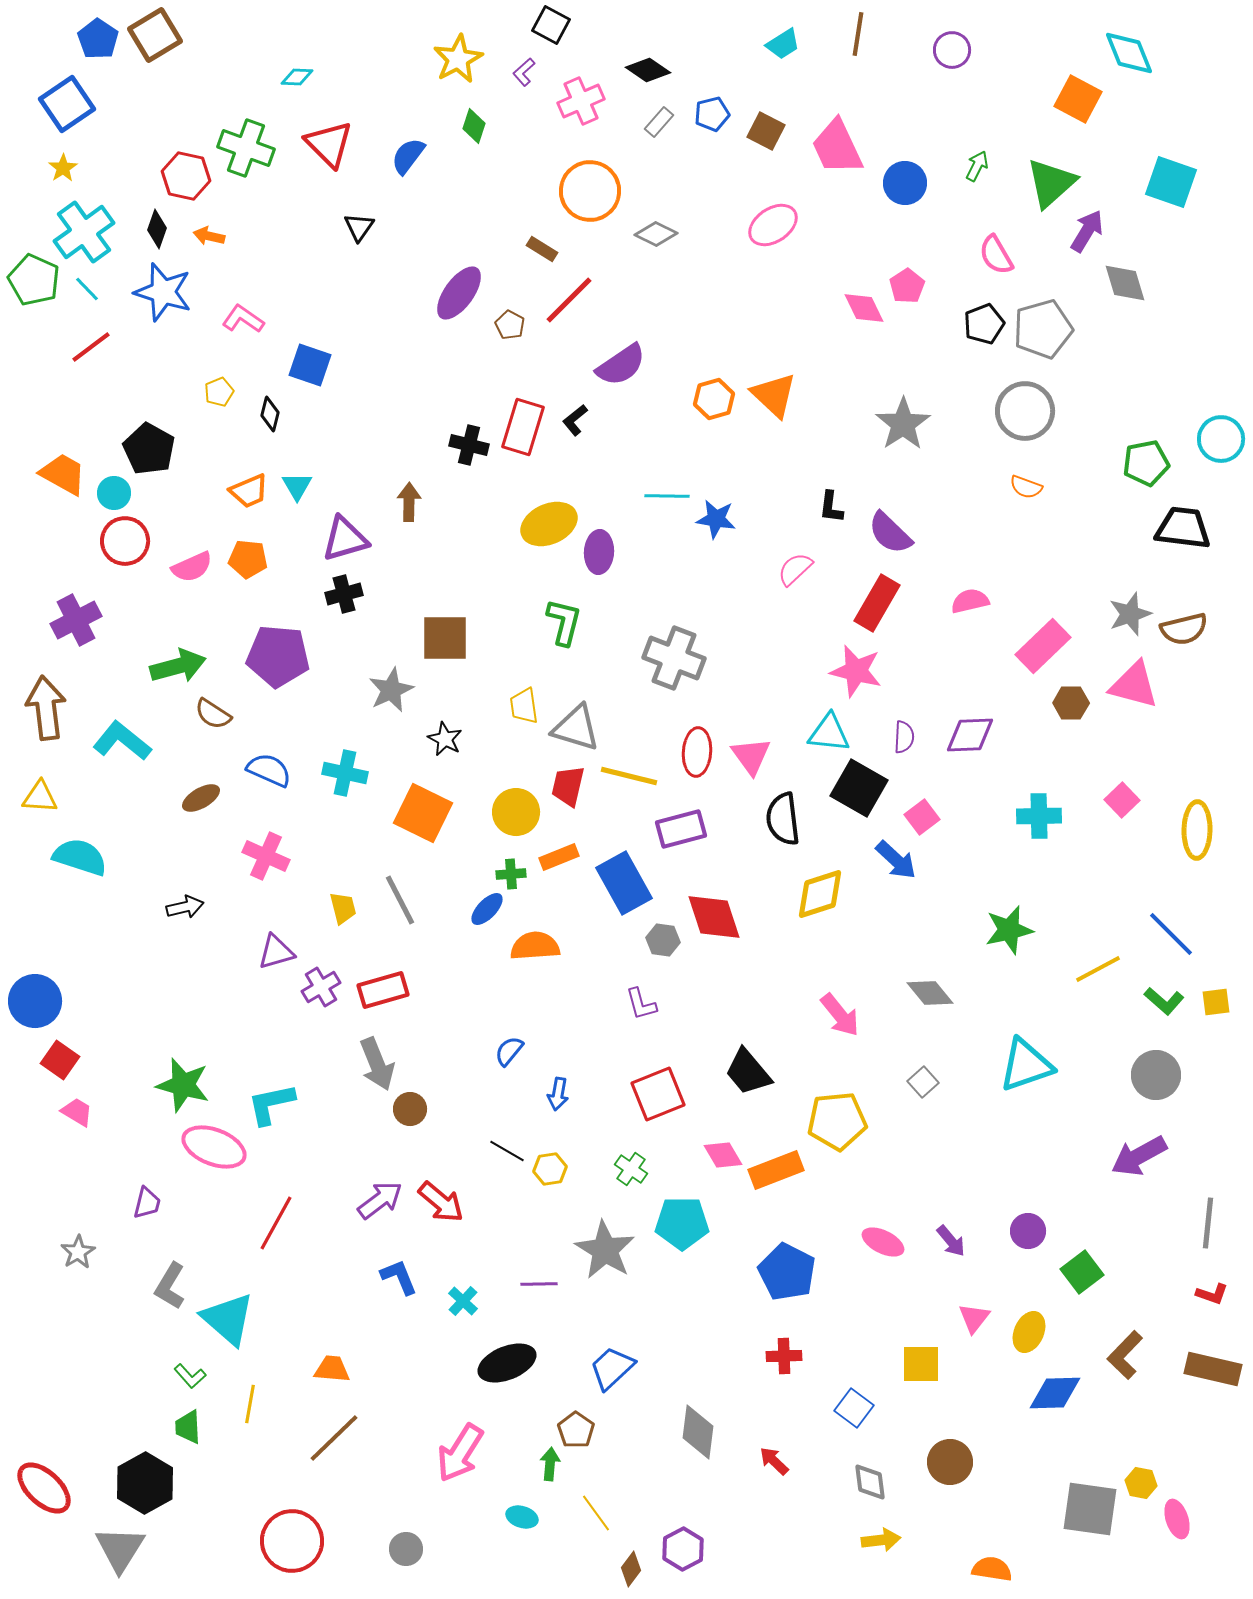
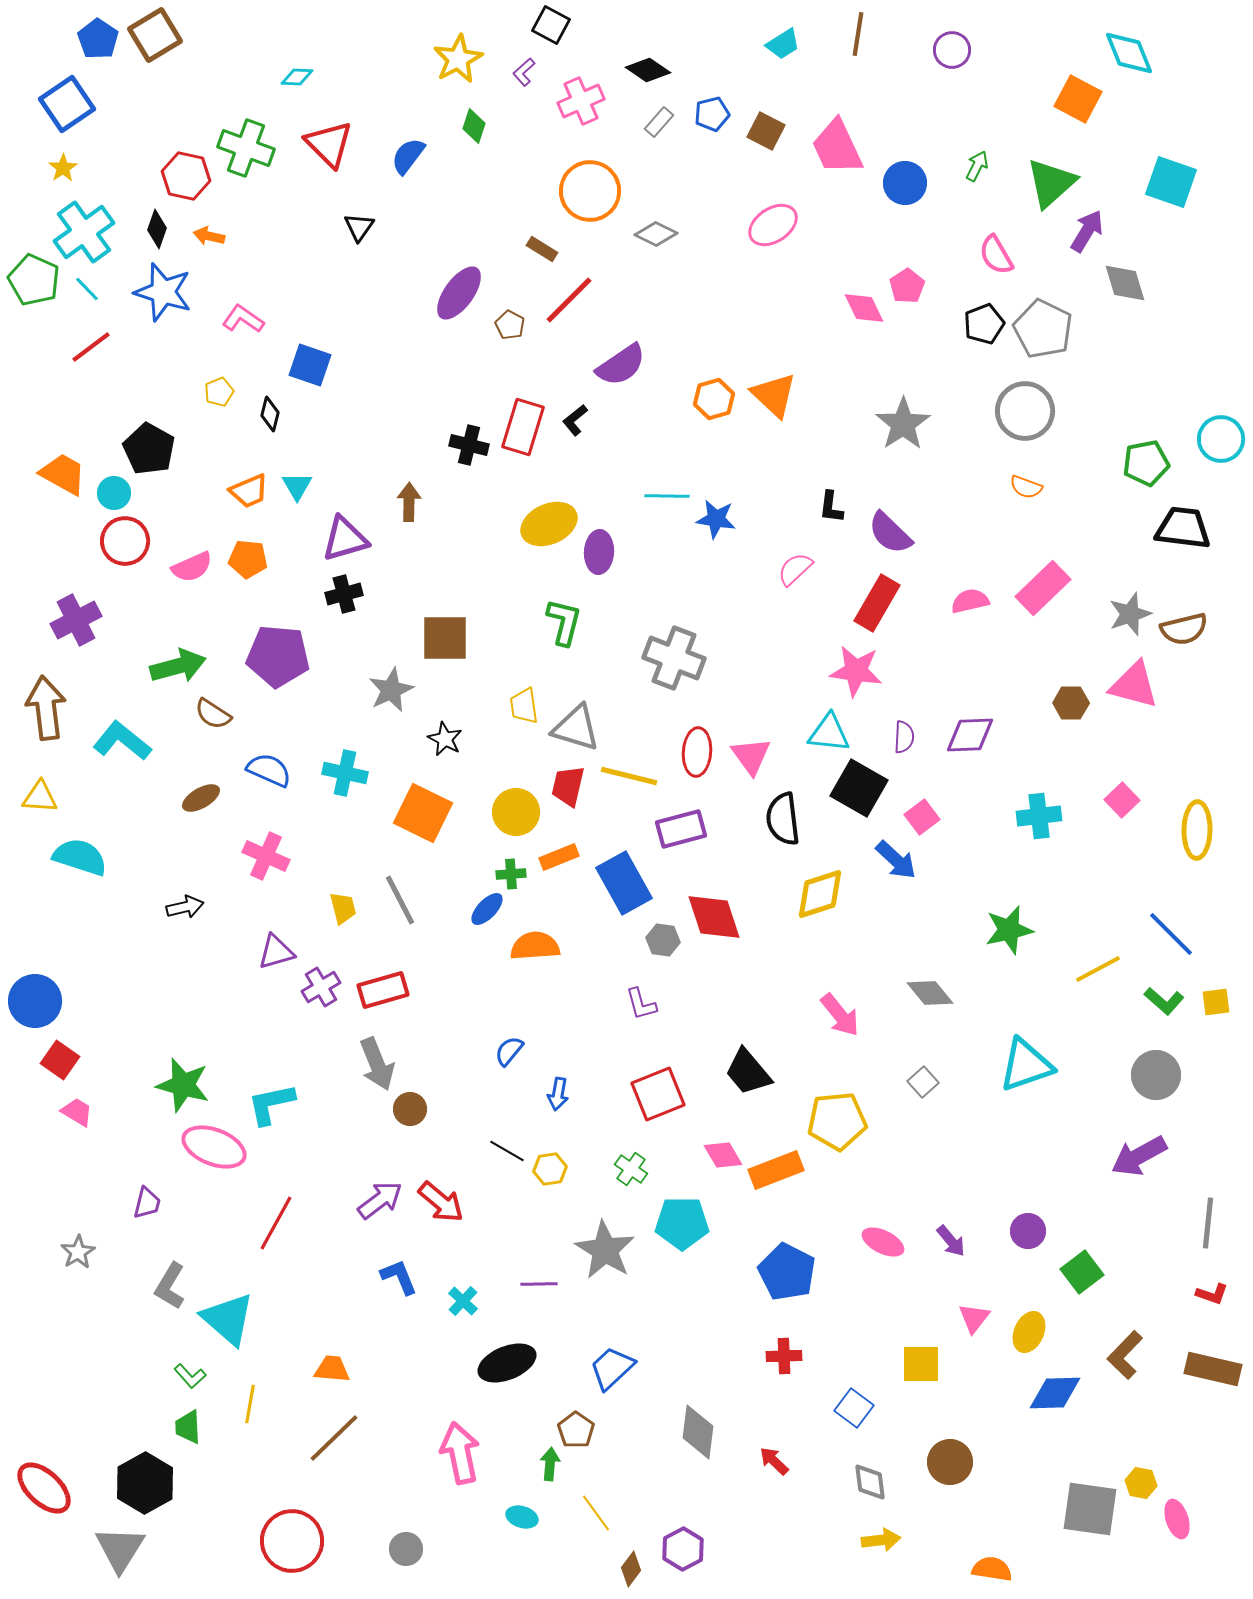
gray pentagon at (1043, 329): rotated 30 degrees counterclockwise
pink rectangle at (1043, 646): moved 58 px up
pink star at (856, 671): rotated 6 degrees counterclockwise
cyan cross at (1039, 816): rotated 6 degrees counterclockwise
pink arrow at (460, 1453): rotated 136 degrees clockwise
